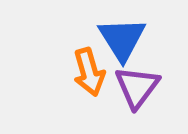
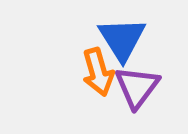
orange arrow: moved 9 px right
